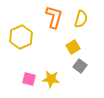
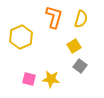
yellow square: moved 1 px right, 1 px up
